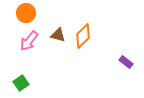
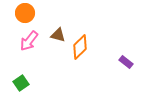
orange circle: moved 1 px left
orange diamond: moved 3 px left, 11 px down
